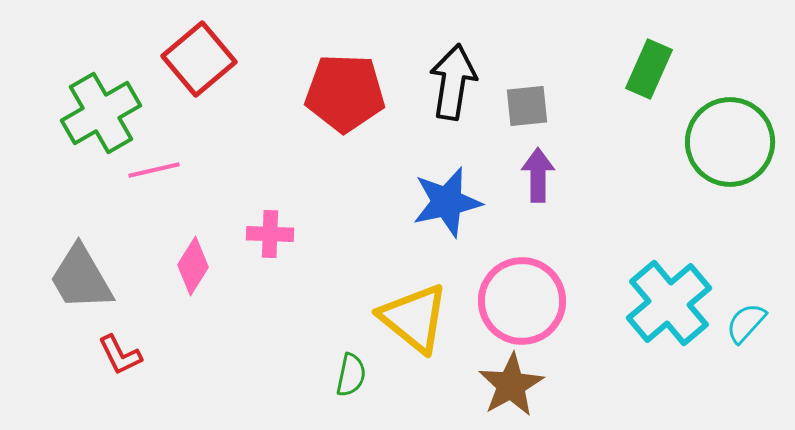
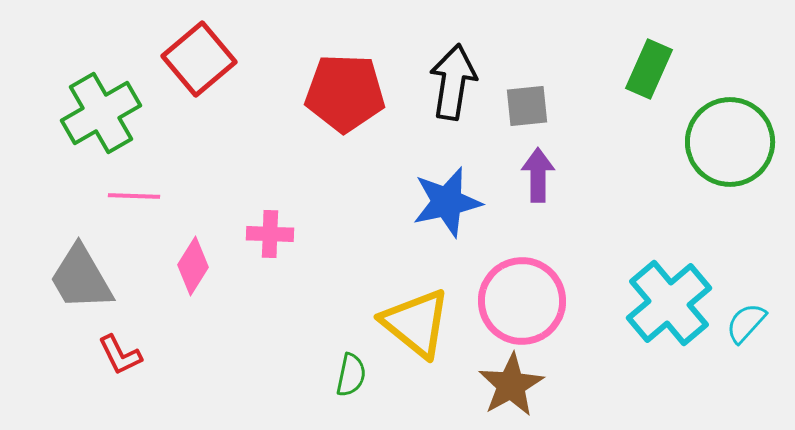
pink line: moved 20 px left, 26 px down; rotated 15 degrees clockwise
yellow triangle: moved 2 px right, 5 px down
